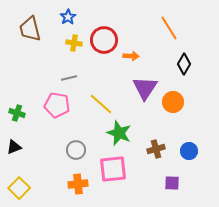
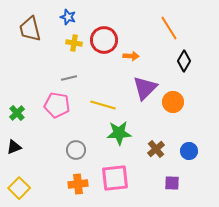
blue star: rotated 21 degrees counterclockwise
black diamond: moved 3 px up
purple triangle: rotated 12 degrees clockwise
yellow line: moved 2 px right, 1 px down; rotated 25 degrees counterclockwise
green cross: rotated 28 degrees clockwise
green star: rotated 25 degrees counterclockwise
brown cross: rotated 24 degrees counterclockwise
pink square: moved 2 px right, 9 px down
